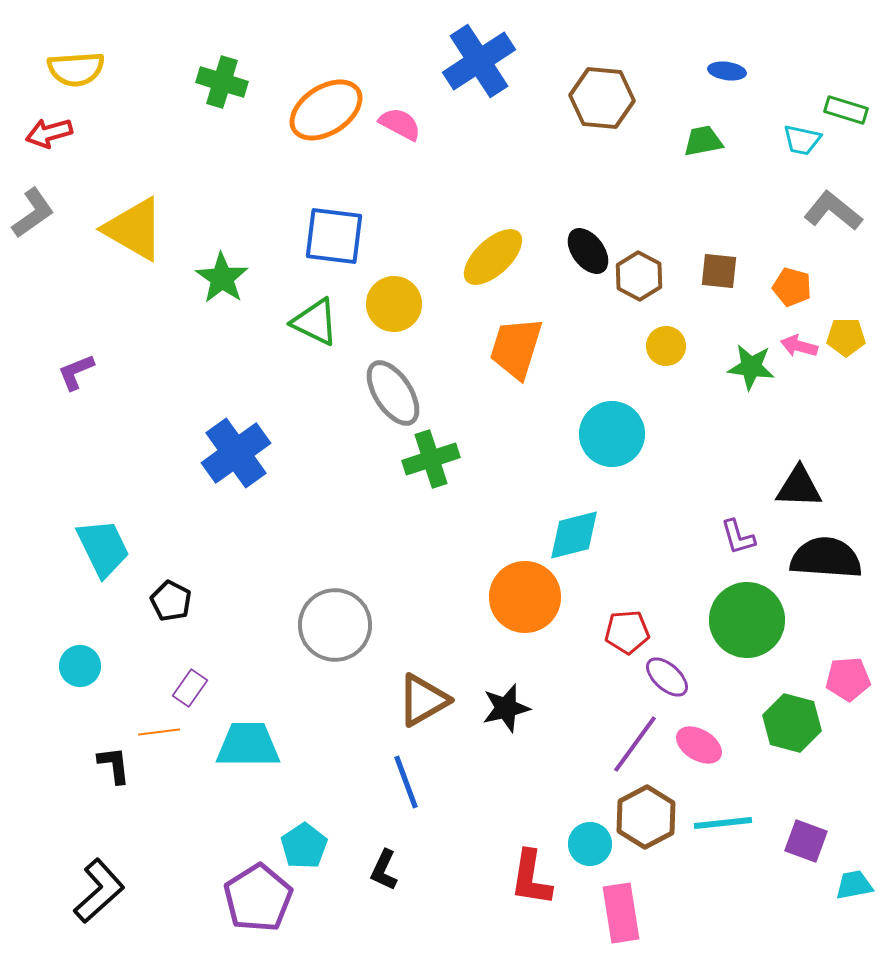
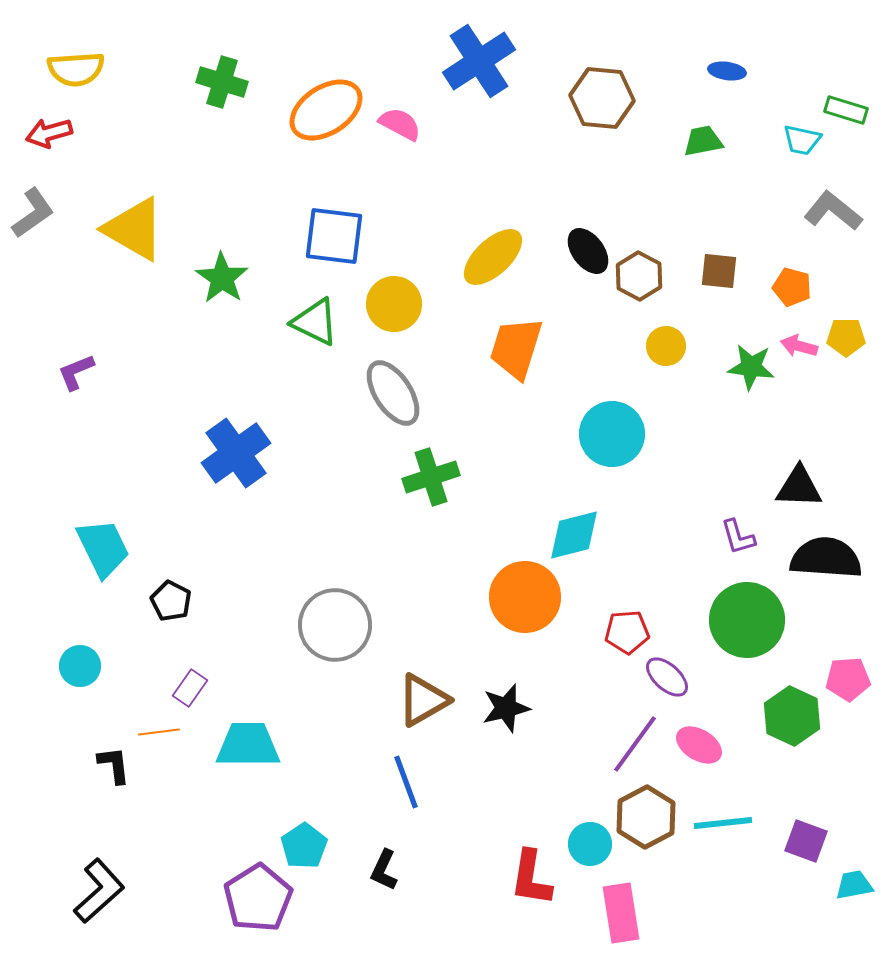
green cross at (431, 459): moved 18 px down
green hexagon at (792, 723): moved 7 px up; rotated 10 degrees clockwise
